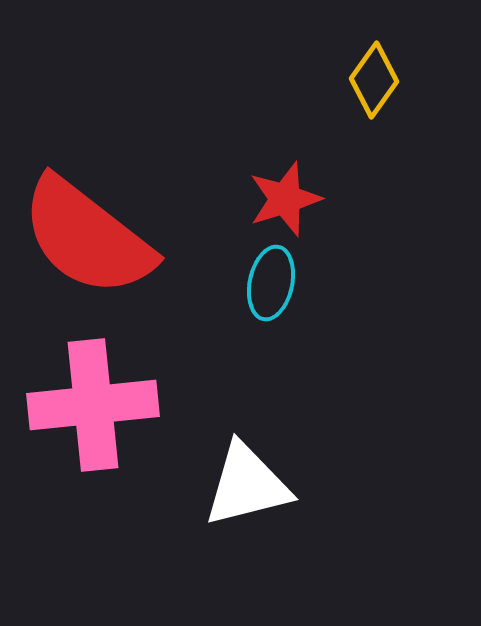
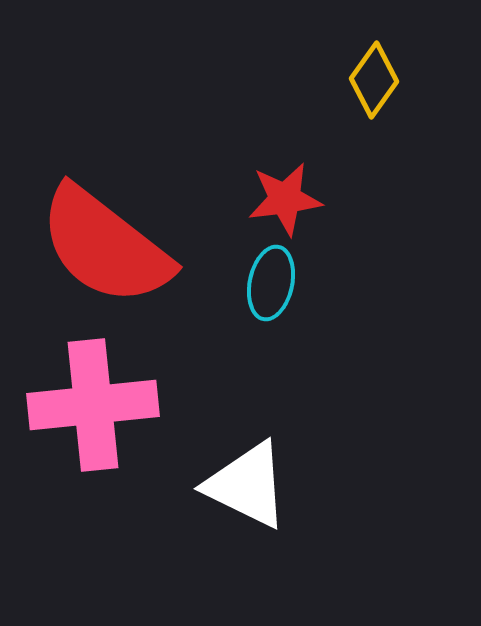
red star: rotated 10 degrees clockwise
red semicircle: moved 18 px right, 9 px down
white triangle: rotated 40 degrees clockwise
